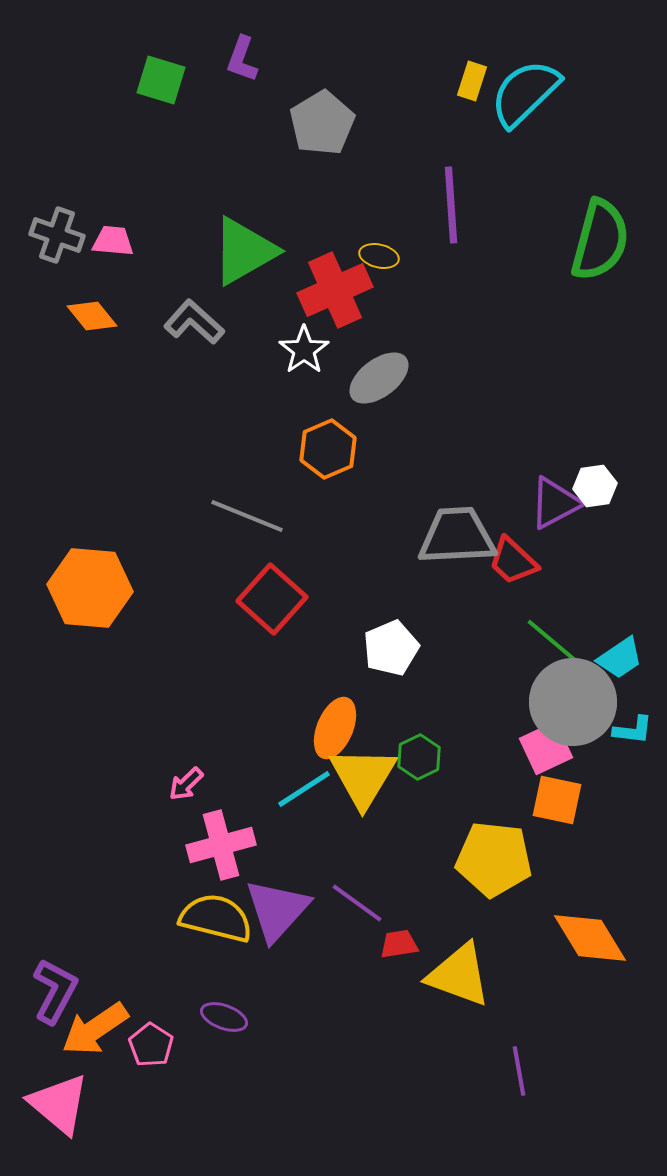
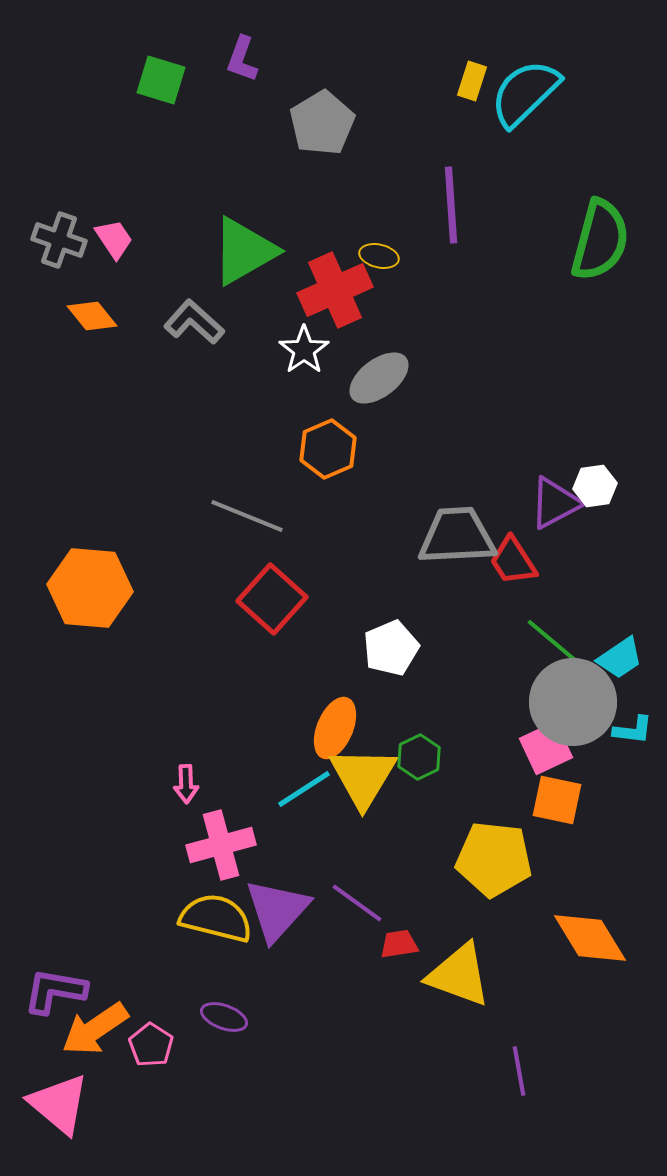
gray cross at (57, 235): moved 2 px right, 5 px down
pink trapezoid at (113, 241): moved 1 px right, 2 px up; rotated 51 degrees clockwise
red trapezoid at (513, 561): rotated 14 degrees clockwise
pink arrow at (186, 784): rotated 48 degrees counterclockwise
purple L-shape at (55, 991): rotated 108 degrees counterclockwise
